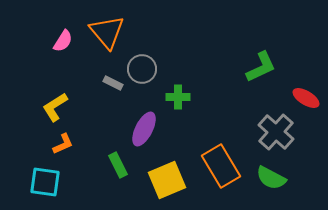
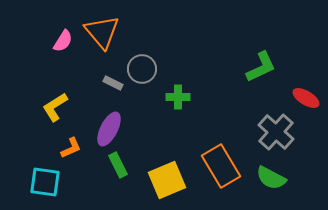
orange triangle: moved 5 px left
purple ellipse: moved 35 px left
orange L-shape: moved 8 px right, 4 px down
